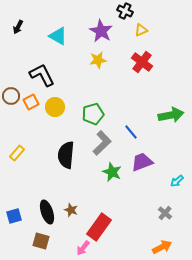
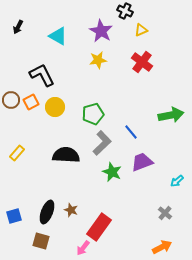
brown circle: moved 4 px down
black semicircle: rotated 88 degrees clockwise
black ellipse: rotated 40 degrees clockwise
